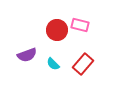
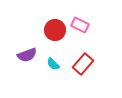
pink rectangle: rotated 12 degrees clockwise
red circle: moved 2 px left
